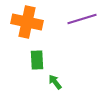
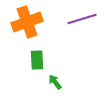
orange cross: rotated 32 degrees counterclockwise
